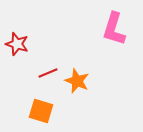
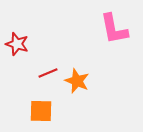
pink L-shape: rotated 28 degrees counterclockwise
orange square: rotated 15 degrees counterclockwise
